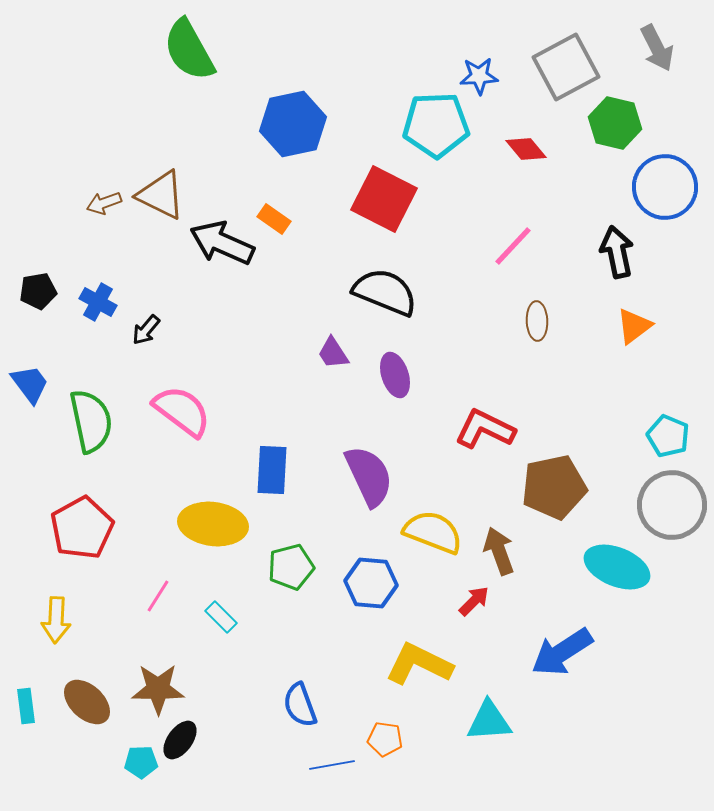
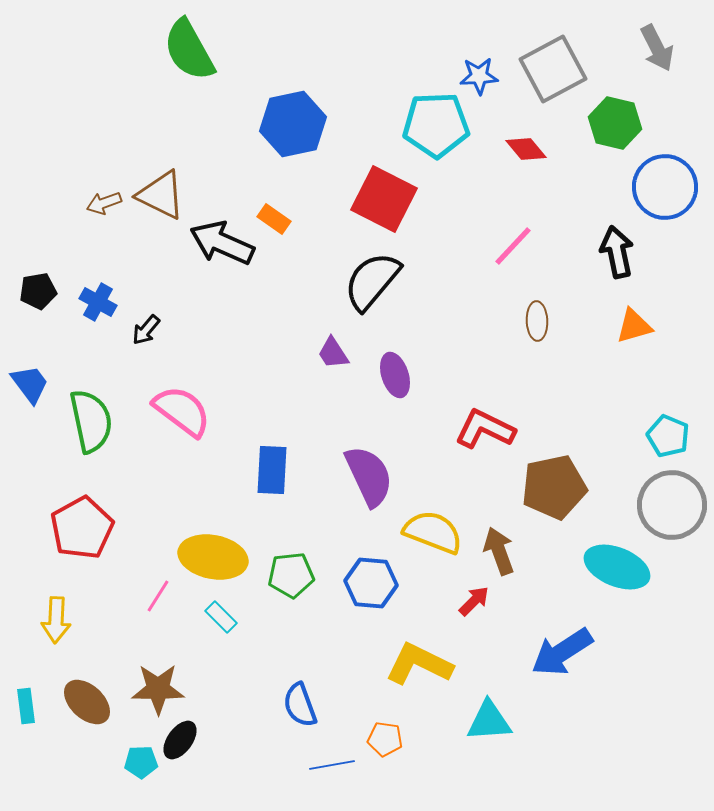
gray square at (566, 67): moved 13 px left, 2 px down
black semicircle at (385, 292): moved 13 px left, 11 px up; rotated 72 degrees counterclockwise
orange triangle at (634, 326): rotated 21 degrees clockwise
yellow ellipse at (213, 524): moved 33 px down; rotated 4 degrees clockwise
green pentagon at (291, 567): moved 8 px down; rotated 9 degrees clockwise
